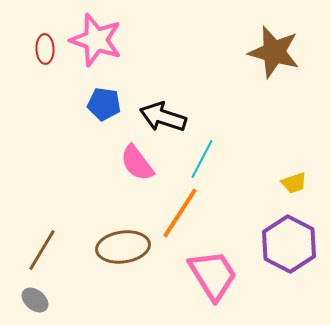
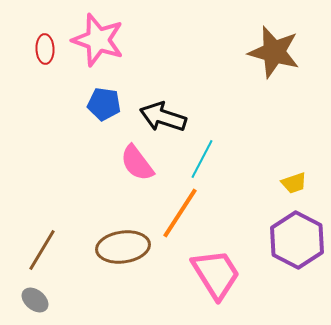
pink star: moved 2 px right
purple hexagon: moved 8 px right, 4 px up
pink trapezoid: moved 3 px right, 1 px up
